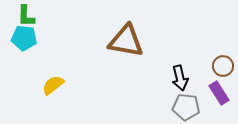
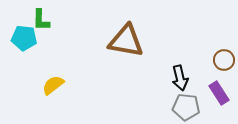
green L-shape: moved 15 px right, 4 px down
brown circle: moved 1 px right, 6 px up
